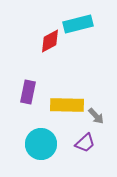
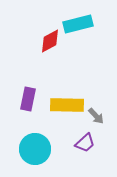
purple rectangle: moved 7 px down
cyan circle: moved 6 px left, 5 px down
